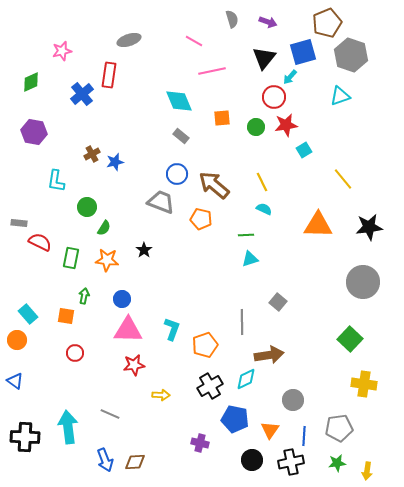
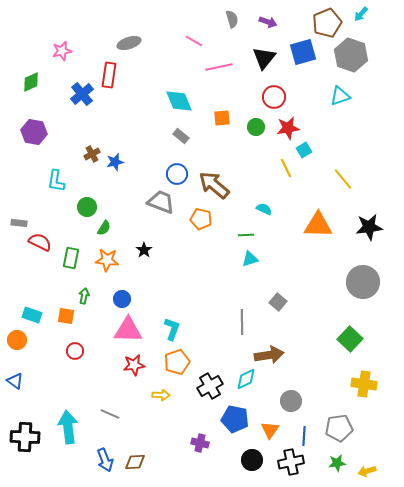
gray ellipse at (129, 40): moved 3 px down
pink line at (212, 71): moved 7 px right, 4 px up
cyan arrow at (290, 77): moved 71 px right, 63 px up
red star at (286, 125): moved 2 px right, 3 px down
yellow line at (262, 182): moved 24 px right, 14 px up
cyan rectangle at (28, 314): moved 4 px right, 1 px down; rotated 30 degrees counterclockwise
orange pentagon at (205, 345): moved 28 px left, 17 px down
red circle at (75, 353): moved 2 px up
gray circle at (293, 400): moved 2 px left, 1 px down
yellow arrow at (367, 471): rotated 66 degrees clockwise
